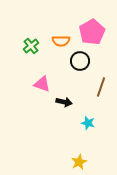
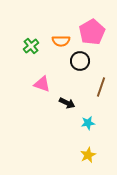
black arrow: moved 3 px right, 1 px down; rotated 14 degrees clockwise
cyan star: rotated 24 degrees counterclockwise
yellow star: moved 9 px right, 7 px up
